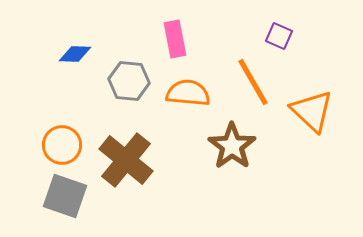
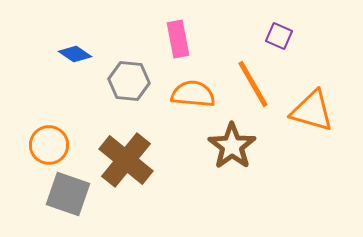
pink rectangle: moved 3 px right
blue diamond: rotated 32 degrees clockwise
orange line: moved 2 px down
orange semicircle: moved 5 px right, 1 px down
orange triangle: rotated 27 degrees counterclockwise
orange circle: moved 13 px left
gray square: moved 3 px right, 2 px up
